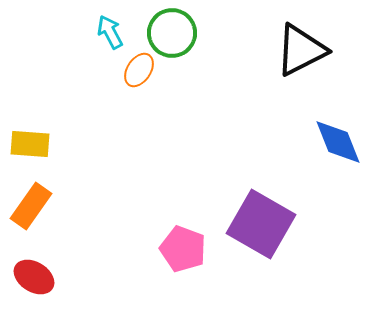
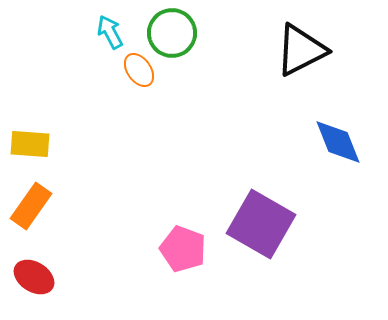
orange ellipse: rotated 68 degrees counterclockwise
